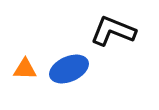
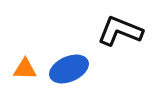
black L-shape: moved 7 px right
